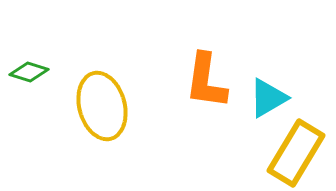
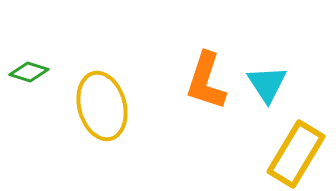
orange L-shape: rotated 10 degrees clockwise
cyan triangle: moved 1 px left, 14 px up; rotated 33 degrees counterclockwise
yellow rectangle: moved 1 px down
